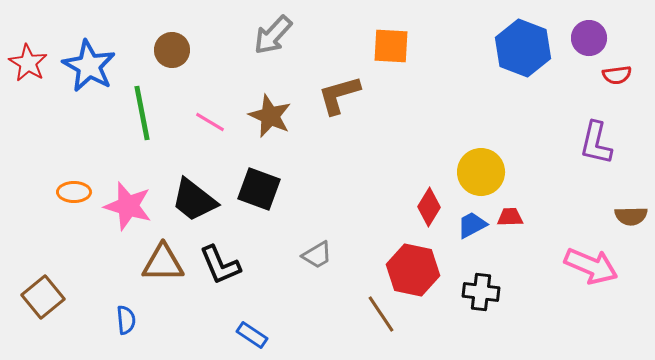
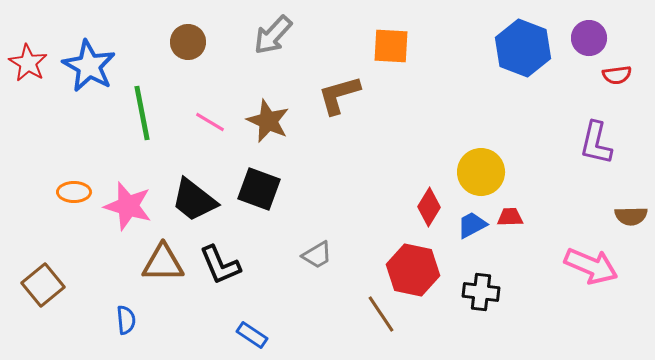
brown circle: moved 16 px right, 8 px up
brown star: moved 2 px left, 5 px down
brown square: moved 12 px up
